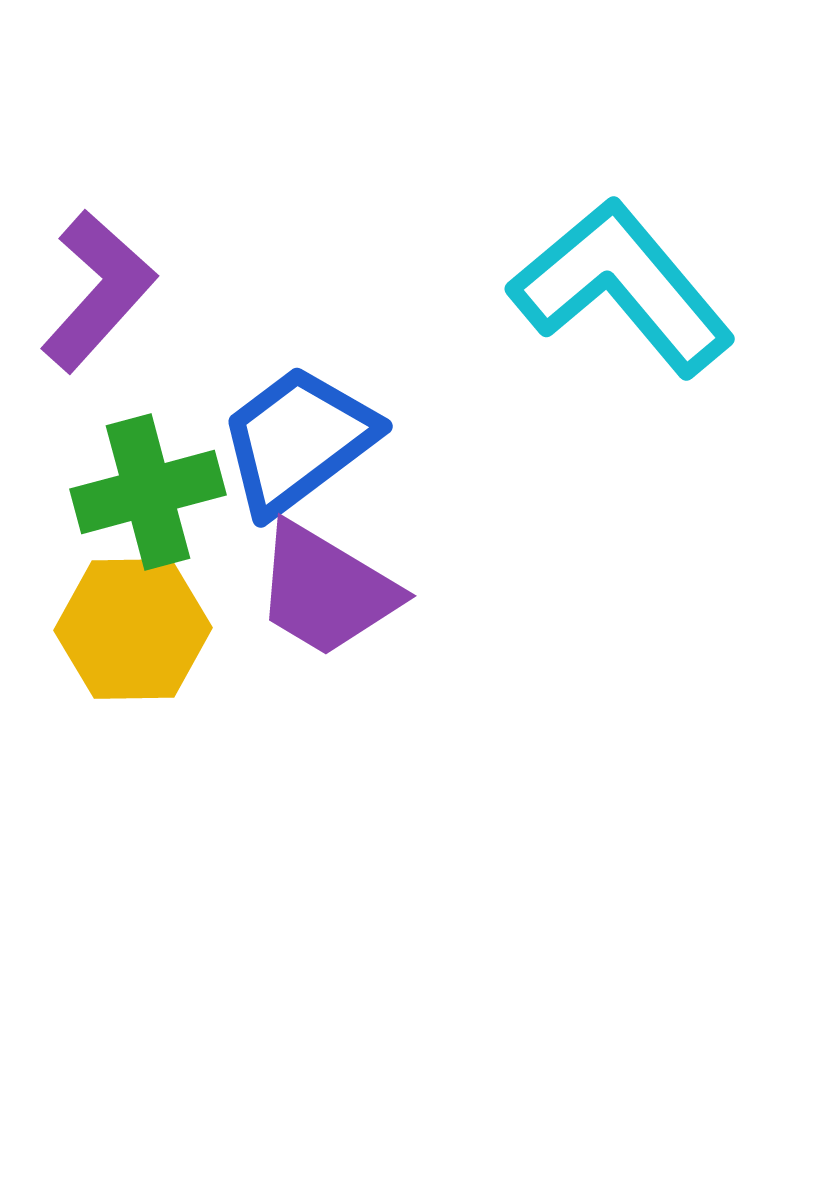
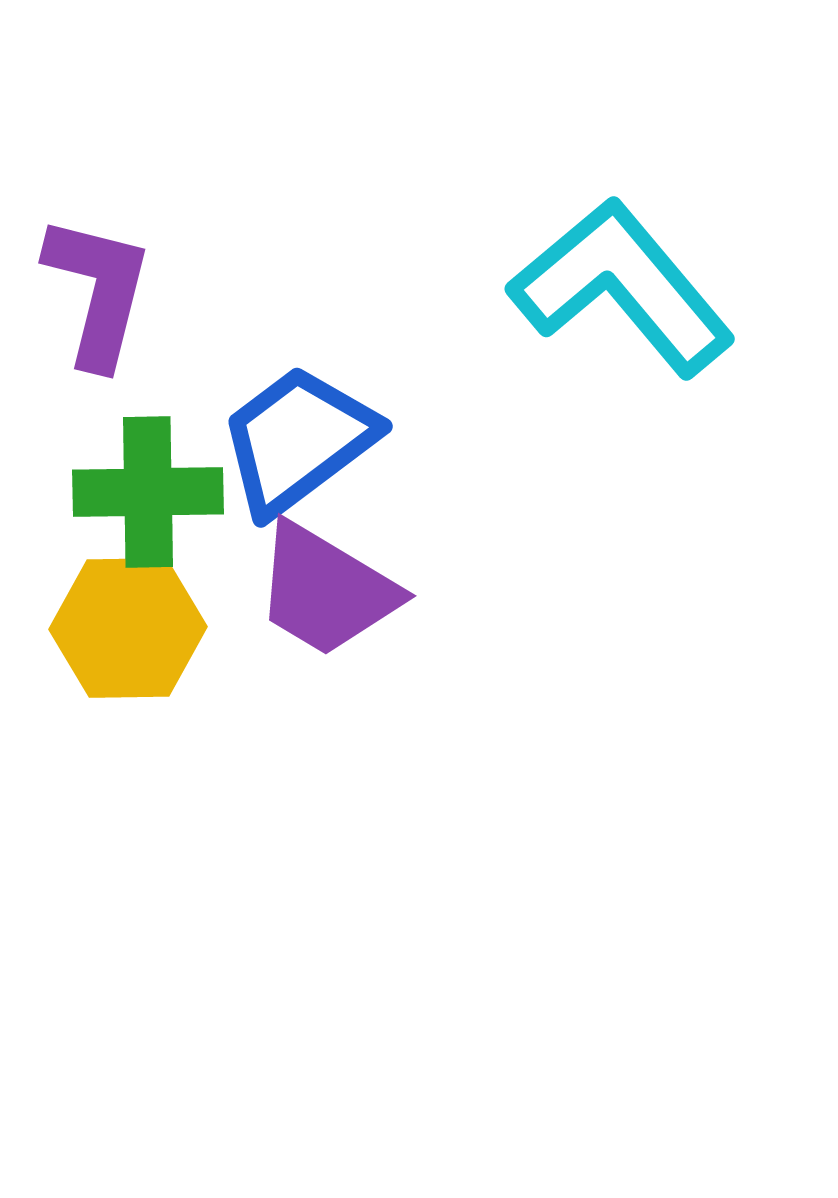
purple L-shape: rotated 28 degrees counterclockwise
green cross: rotated 14 degrees clockwise
yellow hexagon: moved 5 px left, 1 px up
